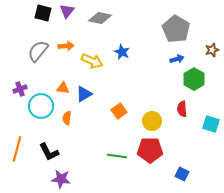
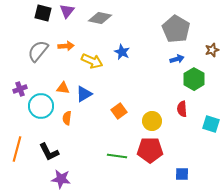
blue square: rotated 24 degrees counterclockwise
